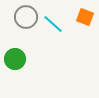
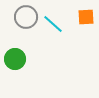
orange square: moved 1 px right; rotated 24 degrees counterclockwise
